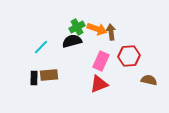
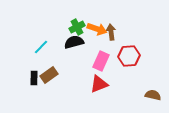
black semicircle: moved 2 px right, 1 px down
brown rectangle: rotated 30 degrees counterclockwise
brown semicircle: moved 4 px right, 15 px down
